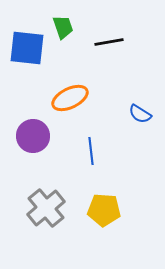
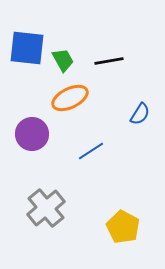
green trapezoid: moved 33 px down; rotated 10 degrees counterclockwise
black line: moved 19 px down
blue semicircle: rotated 90 degrees counterclockwise
purple circle: moved 1 px left, 2 px up
blue line: rotated 64 degrees clockwise
yellow pentagon: moved 19 px right, 17 px down; rotated 24 degrees clockwise
